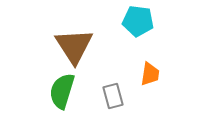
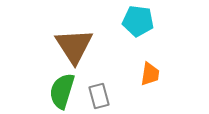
gray rectangle: moved 14 px left
